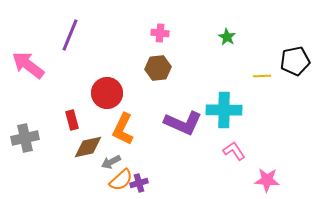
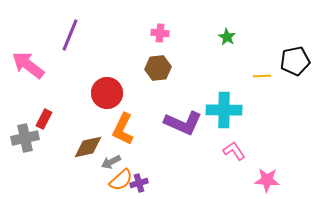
red rectangle: moved 28 px left, 1 px up; rotated 42 degrees clockwise
